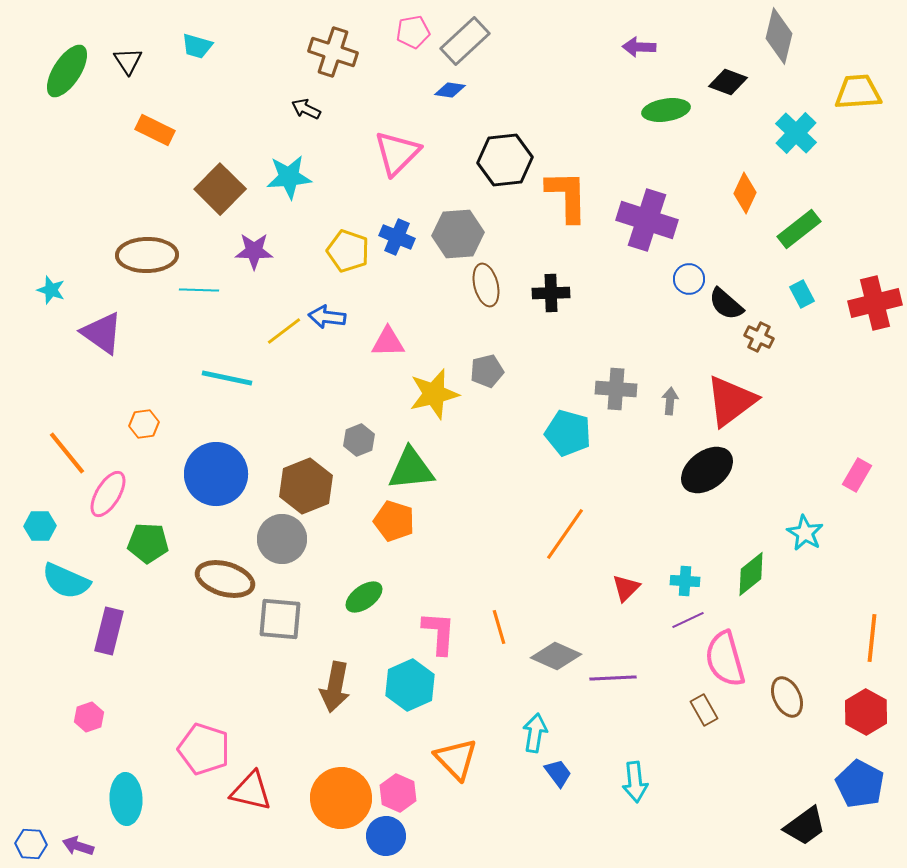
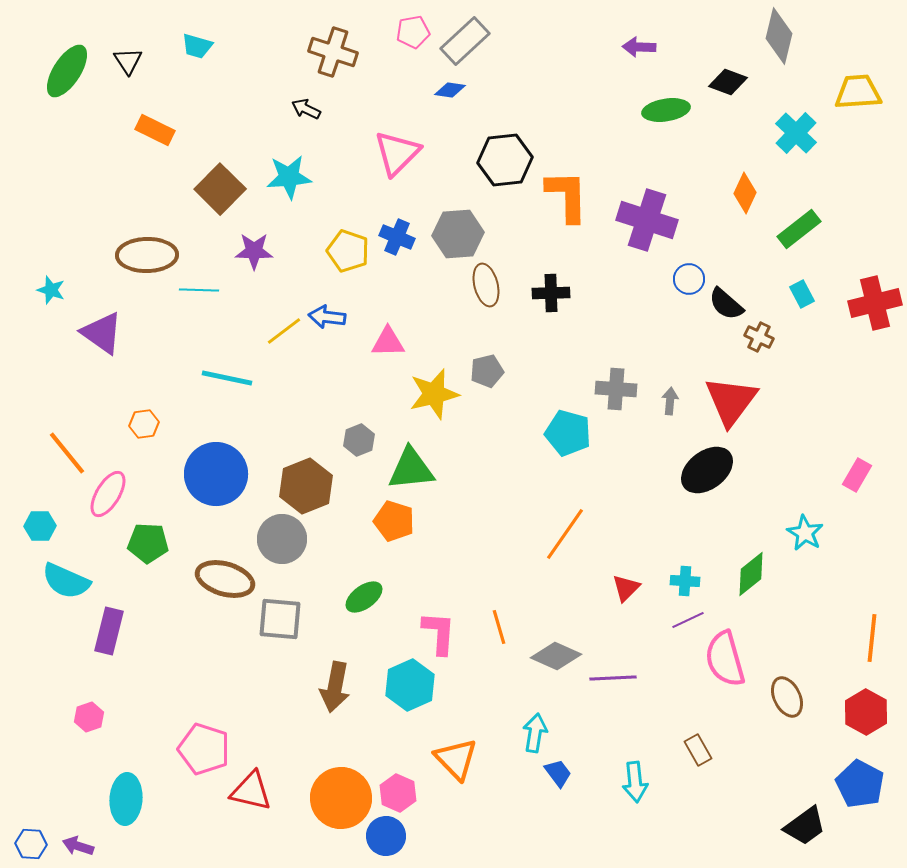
red triangle at (731, 401): rotated 16 degrees counterclockwise
brown rectangle at (704, 710): moved 6 px left, 40 px down
cyan ellipse at (126, 799): rotated 6 degrees clockwise
